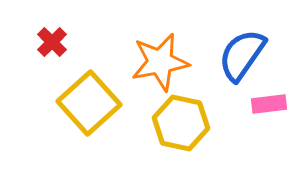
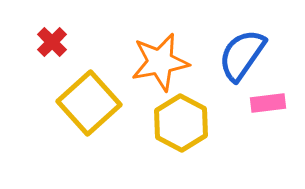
pink rectangle: moved 1 px left, 1 px up
yellow hexagon: rotated 16 degrees clockwise
